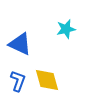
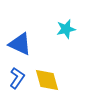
blue L-shape: moved 1 px left, 3 px up; rotated 15 degrees clockwise
